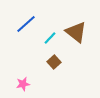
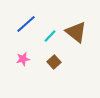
cyan line: moved 2 px up
pink star: moved 25 px up
